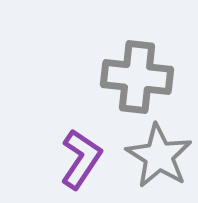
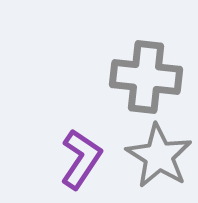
gray cross: moved 9 px right
